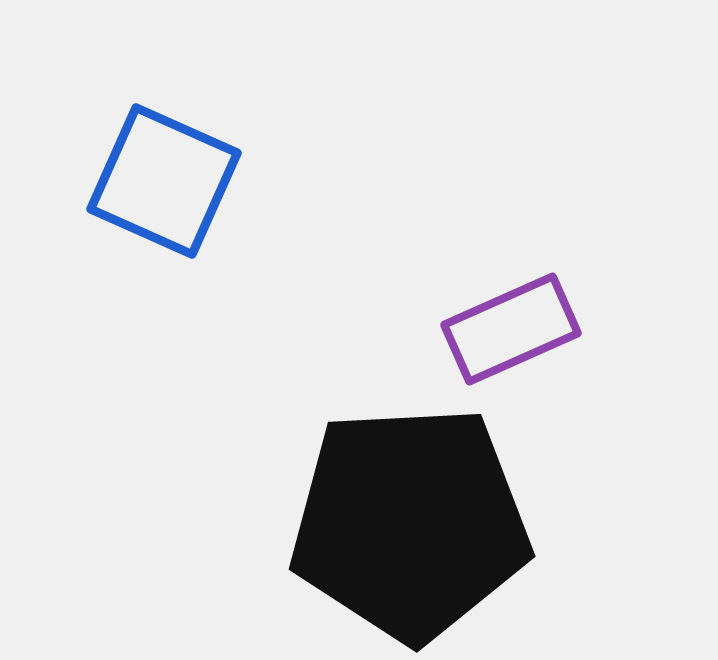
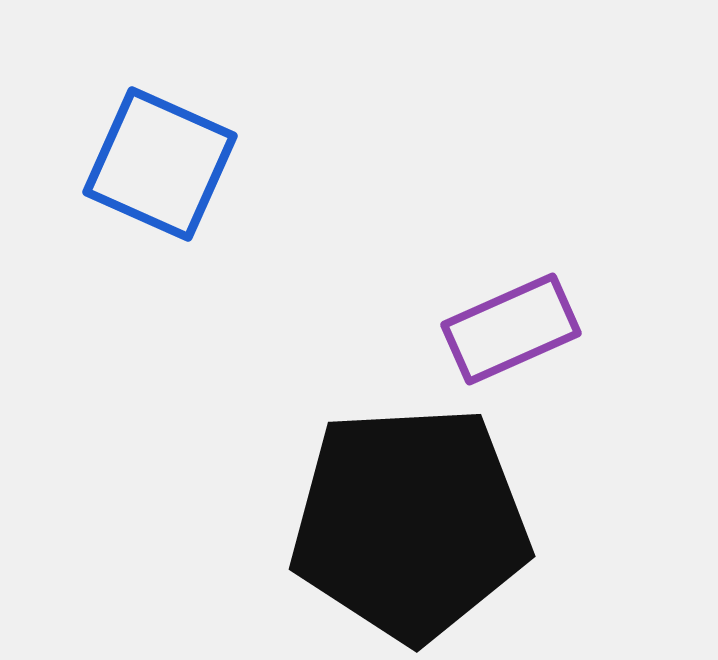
blue square: moved 4 px left, 17 px up
